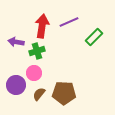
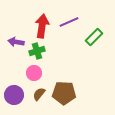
purple circle: moved 2 px left, 10 px down
